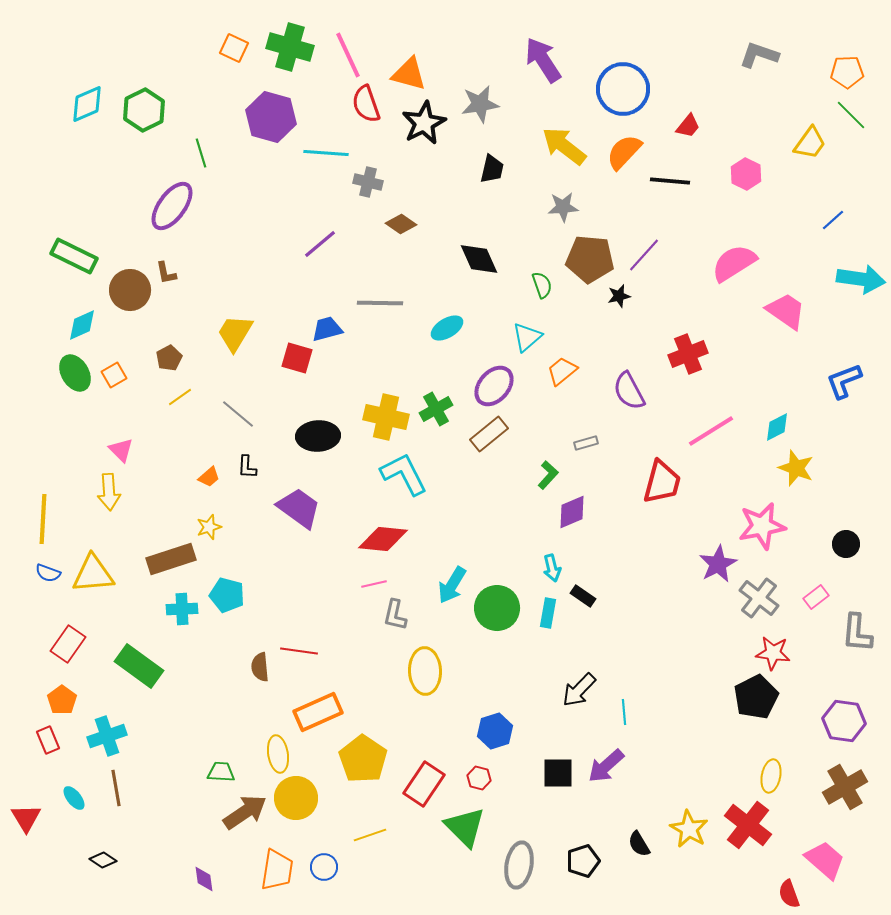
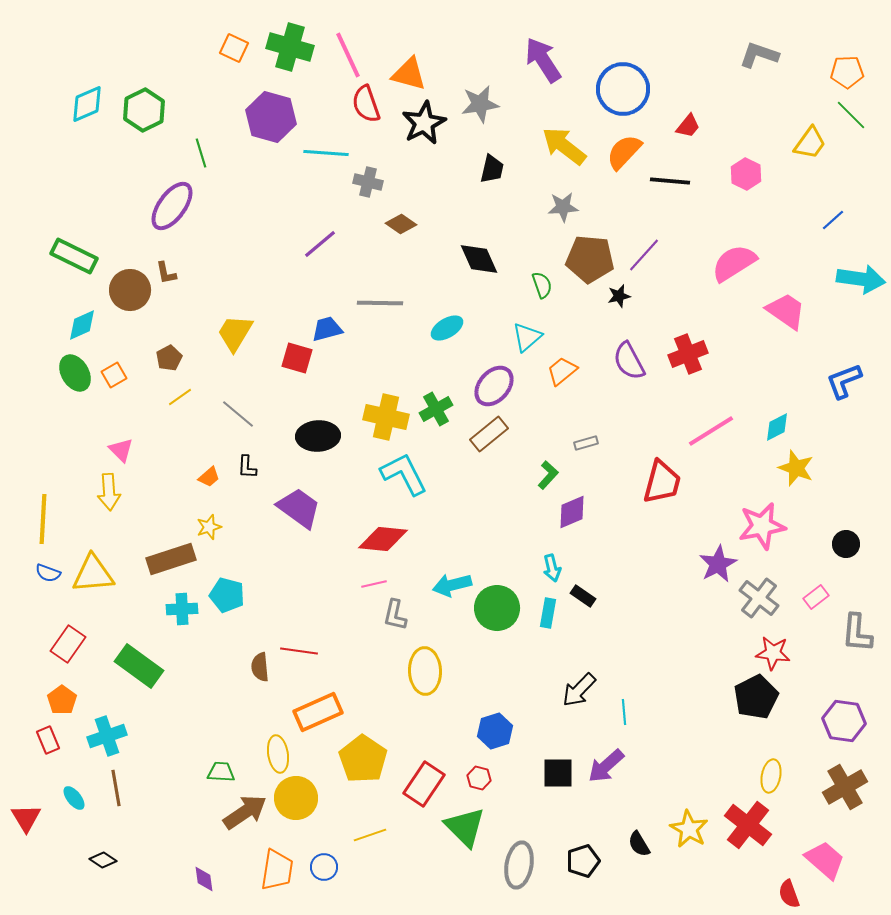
purple semicircle at (629, 391): moved 30 px up
cyan arrow at (452, 585): rotated 45 degrees clockwise
